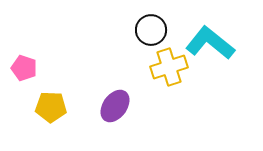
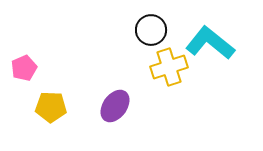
pink pentagon: rotated 30 degrees clockwise
